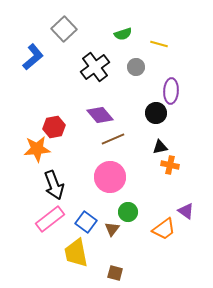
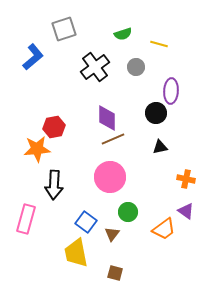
gray square: rotated 25 degrees clockwise
purple diamond: moved 7 px right, 3 px down; rotated 40 degrees clockwise
orange cross: moved 16 px right, 14 px down
black arrow: rotated 24 degrees clockwise
pink rectangle: moved 24 px left; rotated 36 degrees counterclockwise
brown triangle: moved 5 px down
